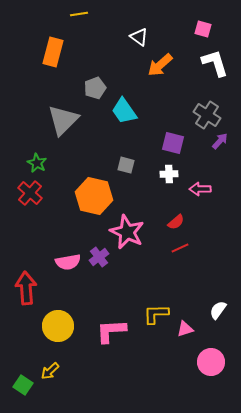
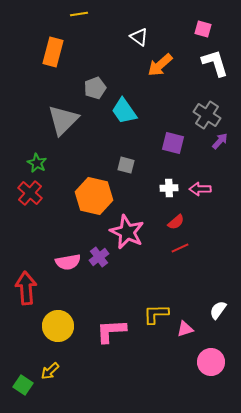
white cross: moved 14 px down
